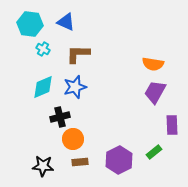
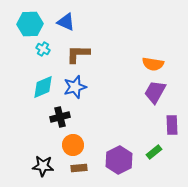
cyan hexagon: rotated 10 degrees counterclockwise
orange circle: moved 6 px down
brown rectangle: moved 1 px left, 6 px down
